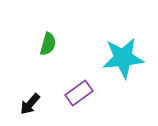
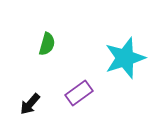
green semicircle: moved 1 px left
cyan star: moved 2 px right; rotated 12 degrees counterclockwise
